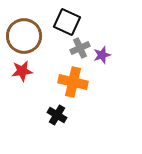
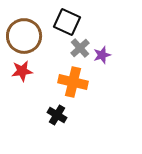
gray cross: rotated 18 degrees counterclockwise
